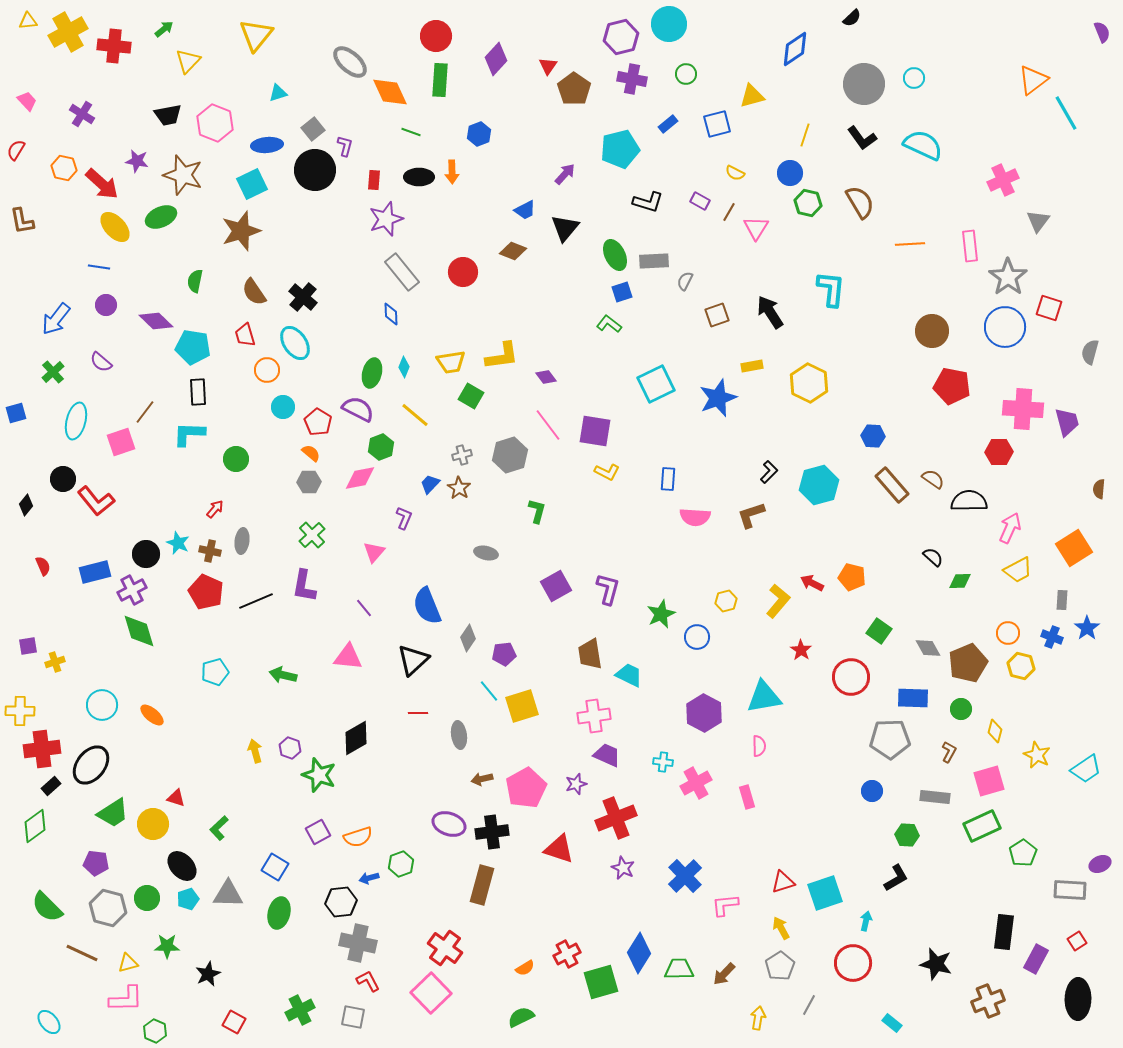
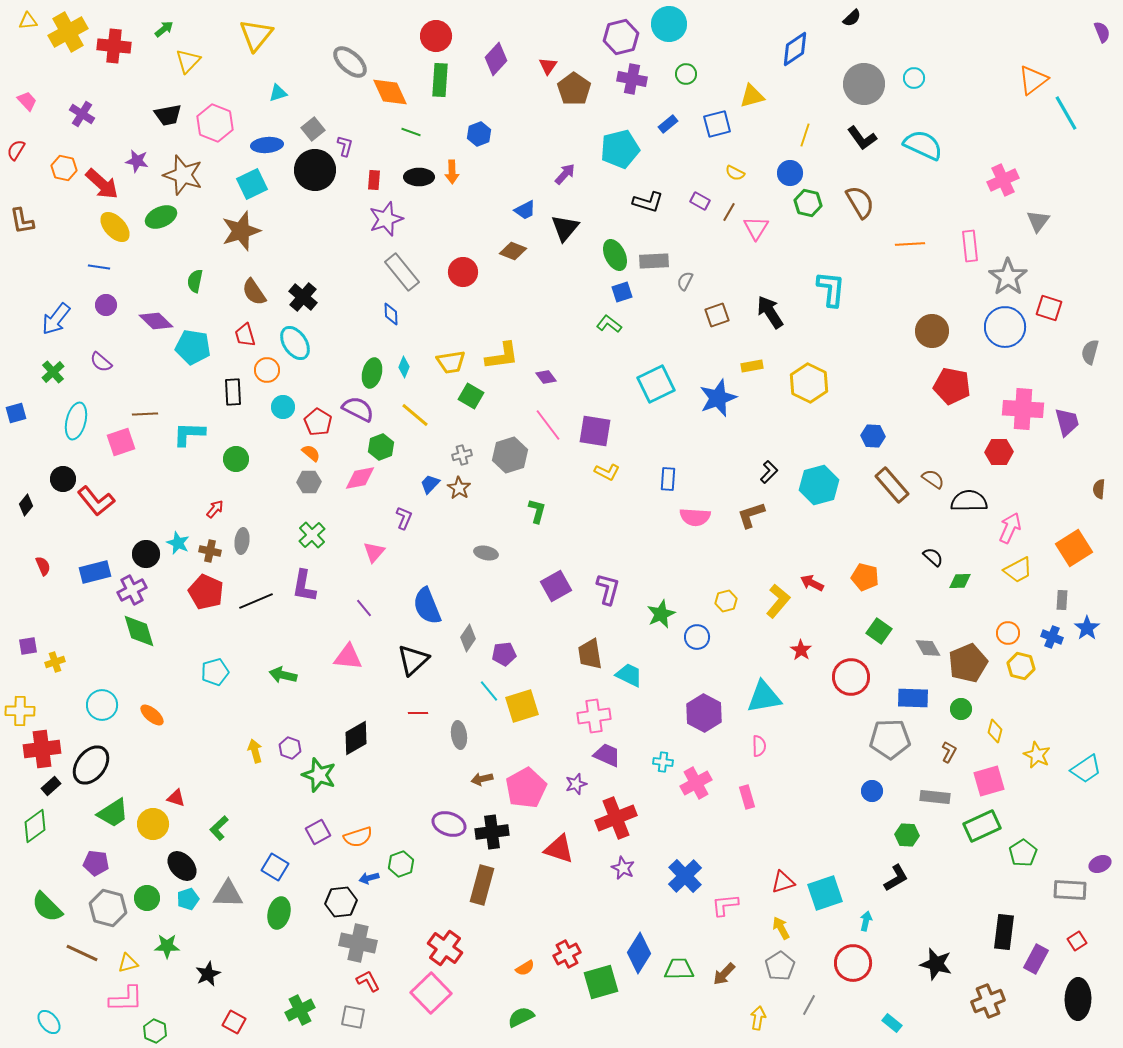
black rectangle at (198, 392): moved 35 px right
brown line at (145, 412): moved 2 px down; rotated 50 degrees clockwise
orange pentagon at (852, 577): moved 13 px right
